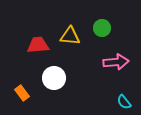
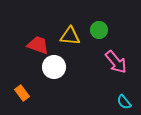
green circle: moved 3 px left, 2 px down
red trapezoid: rotated 25 degrees clockwise
pink arrow: rotated 55 degrees clockwise
white circle: moved 11 px up
